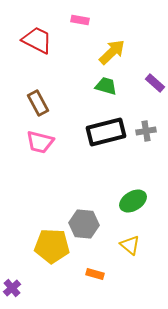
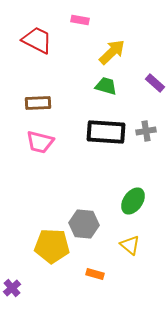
brown rectangle: rotated 65 degrees counterclockwise
black rectangle: rotated 18 degrees clockwise
green ellipse: rotated 24 degrees counterclockwise
